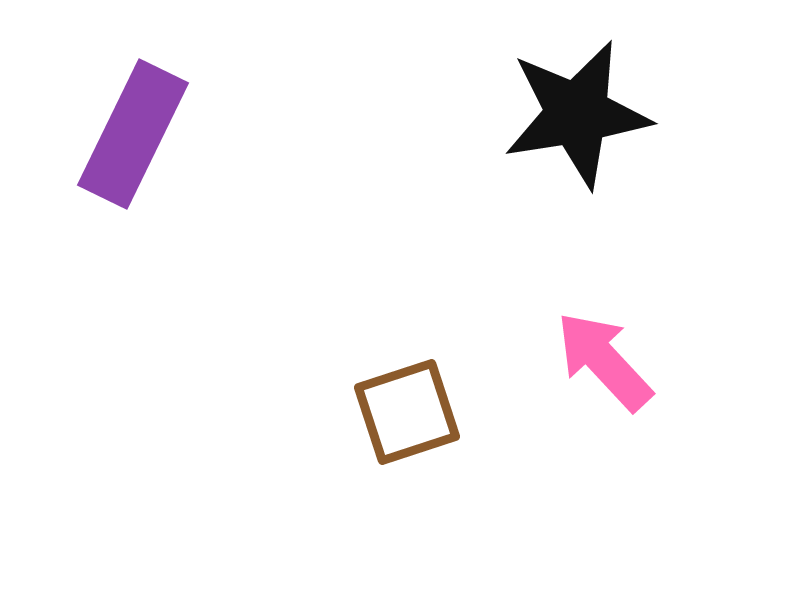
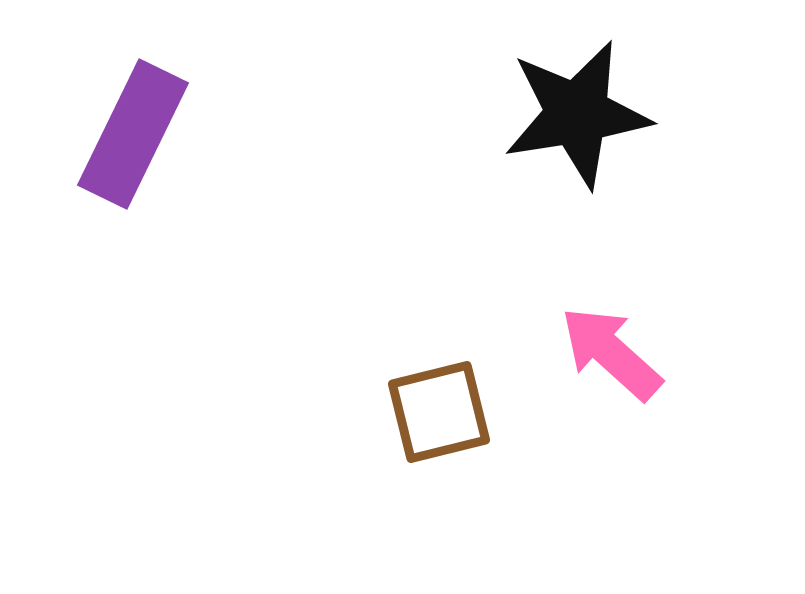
pink arrow: moved 7 px right, 8 px up; rotated 5 degrees counterclockwise
brown square: moved 32 px right; rotated 4 degrees clockwise
